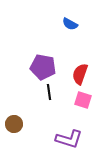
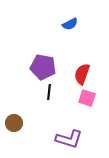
blue semicircle: rotated 56 degrees counterclockwise
red semicircle: moved 2 px right
black line: rotated 14 degrees clockwise
pink square: moved 4 px right, 2 px up
brown circle: moved 1 px up
